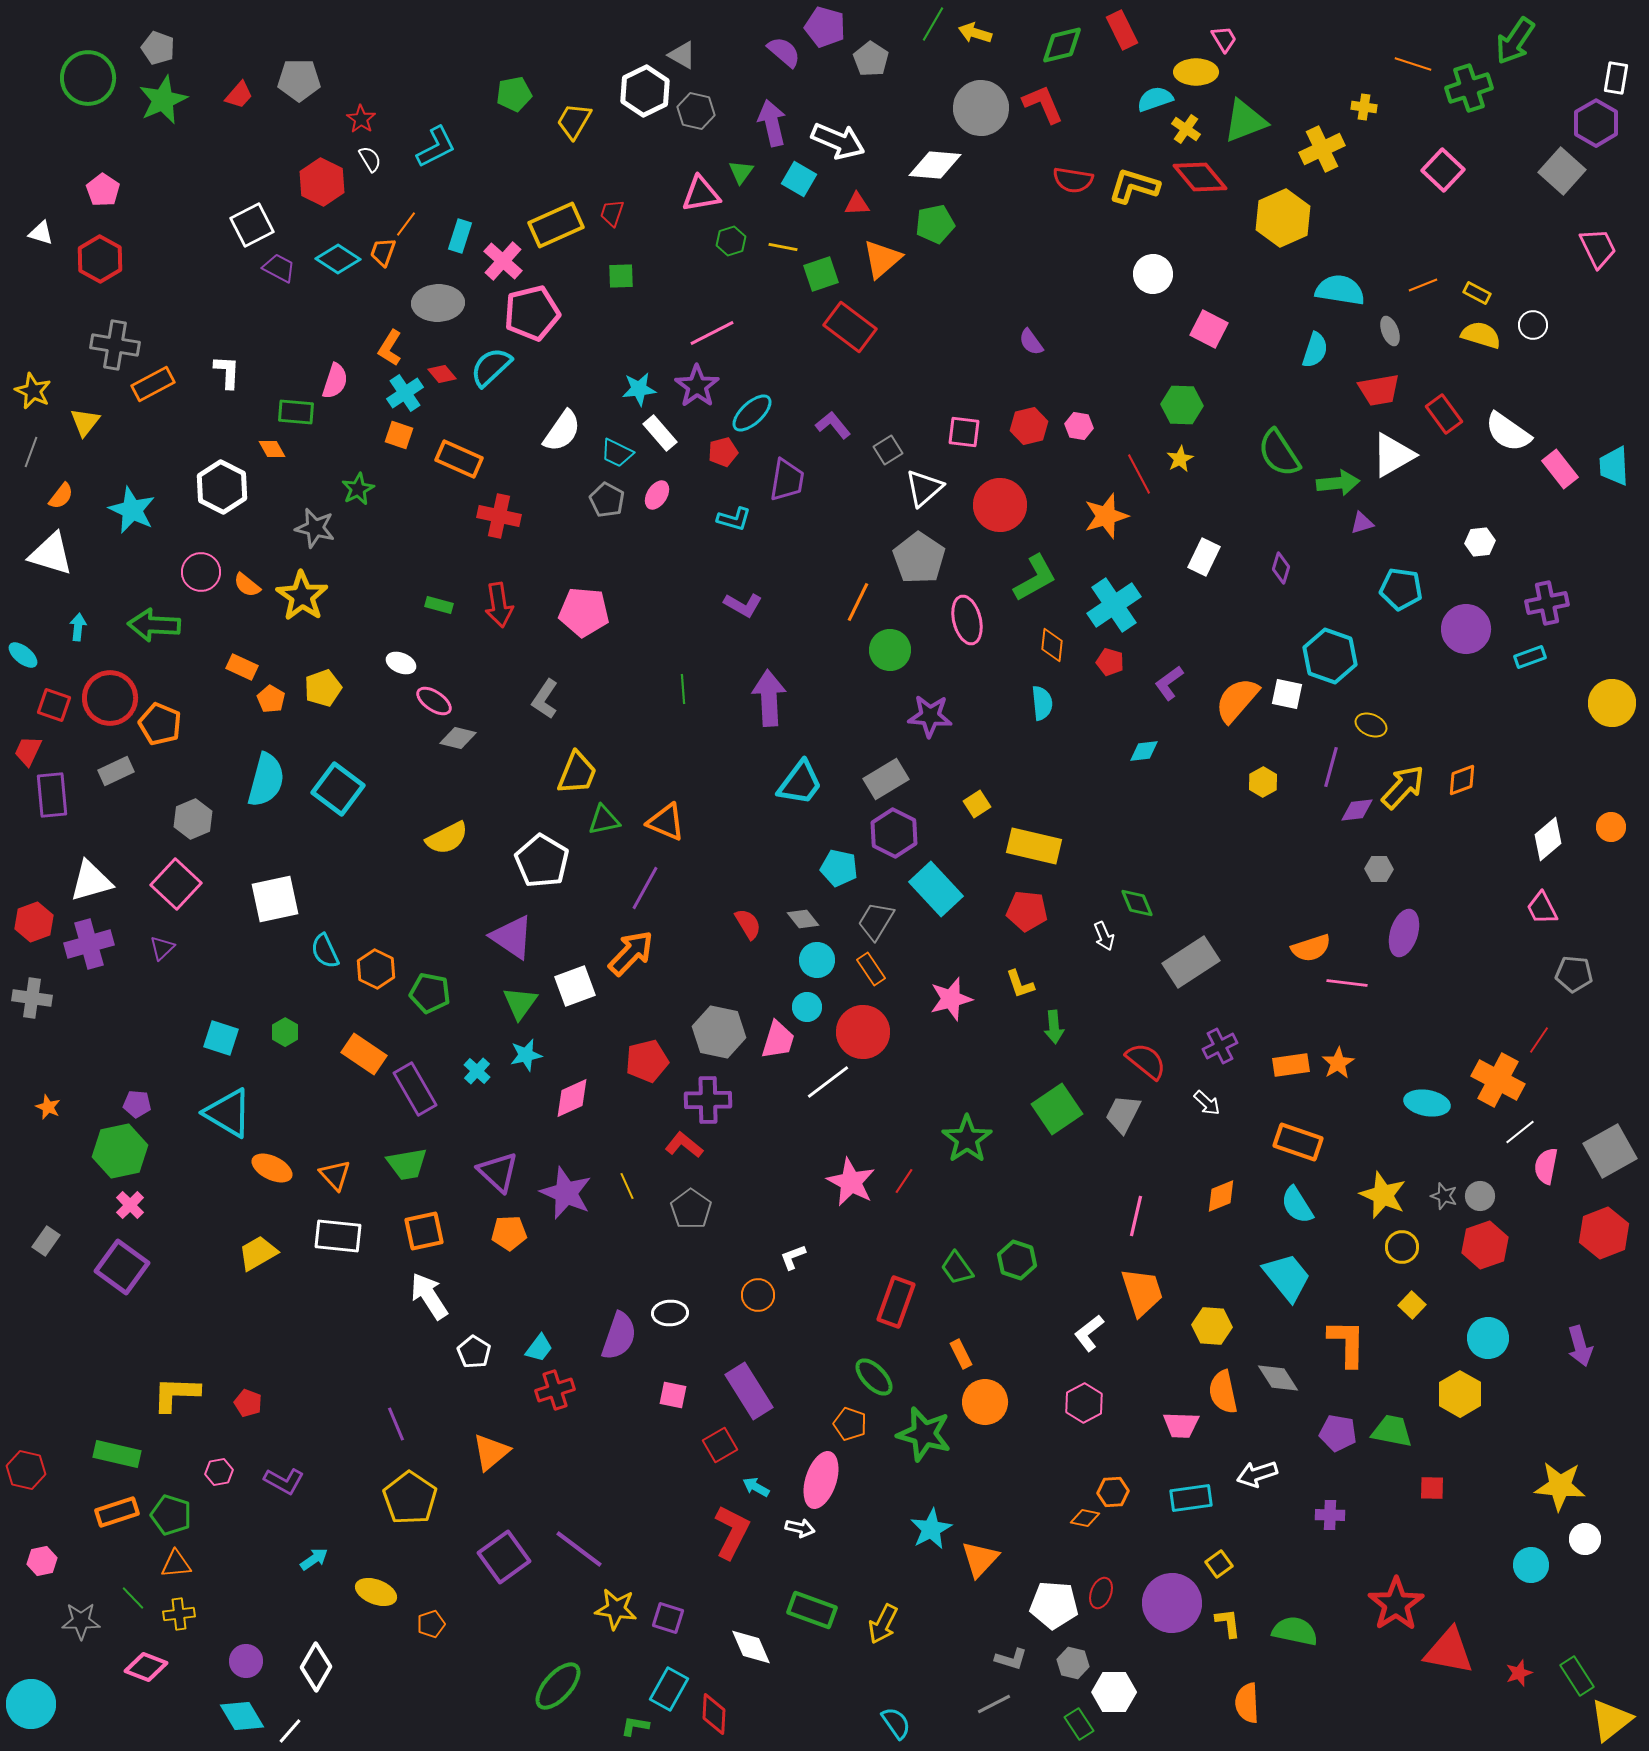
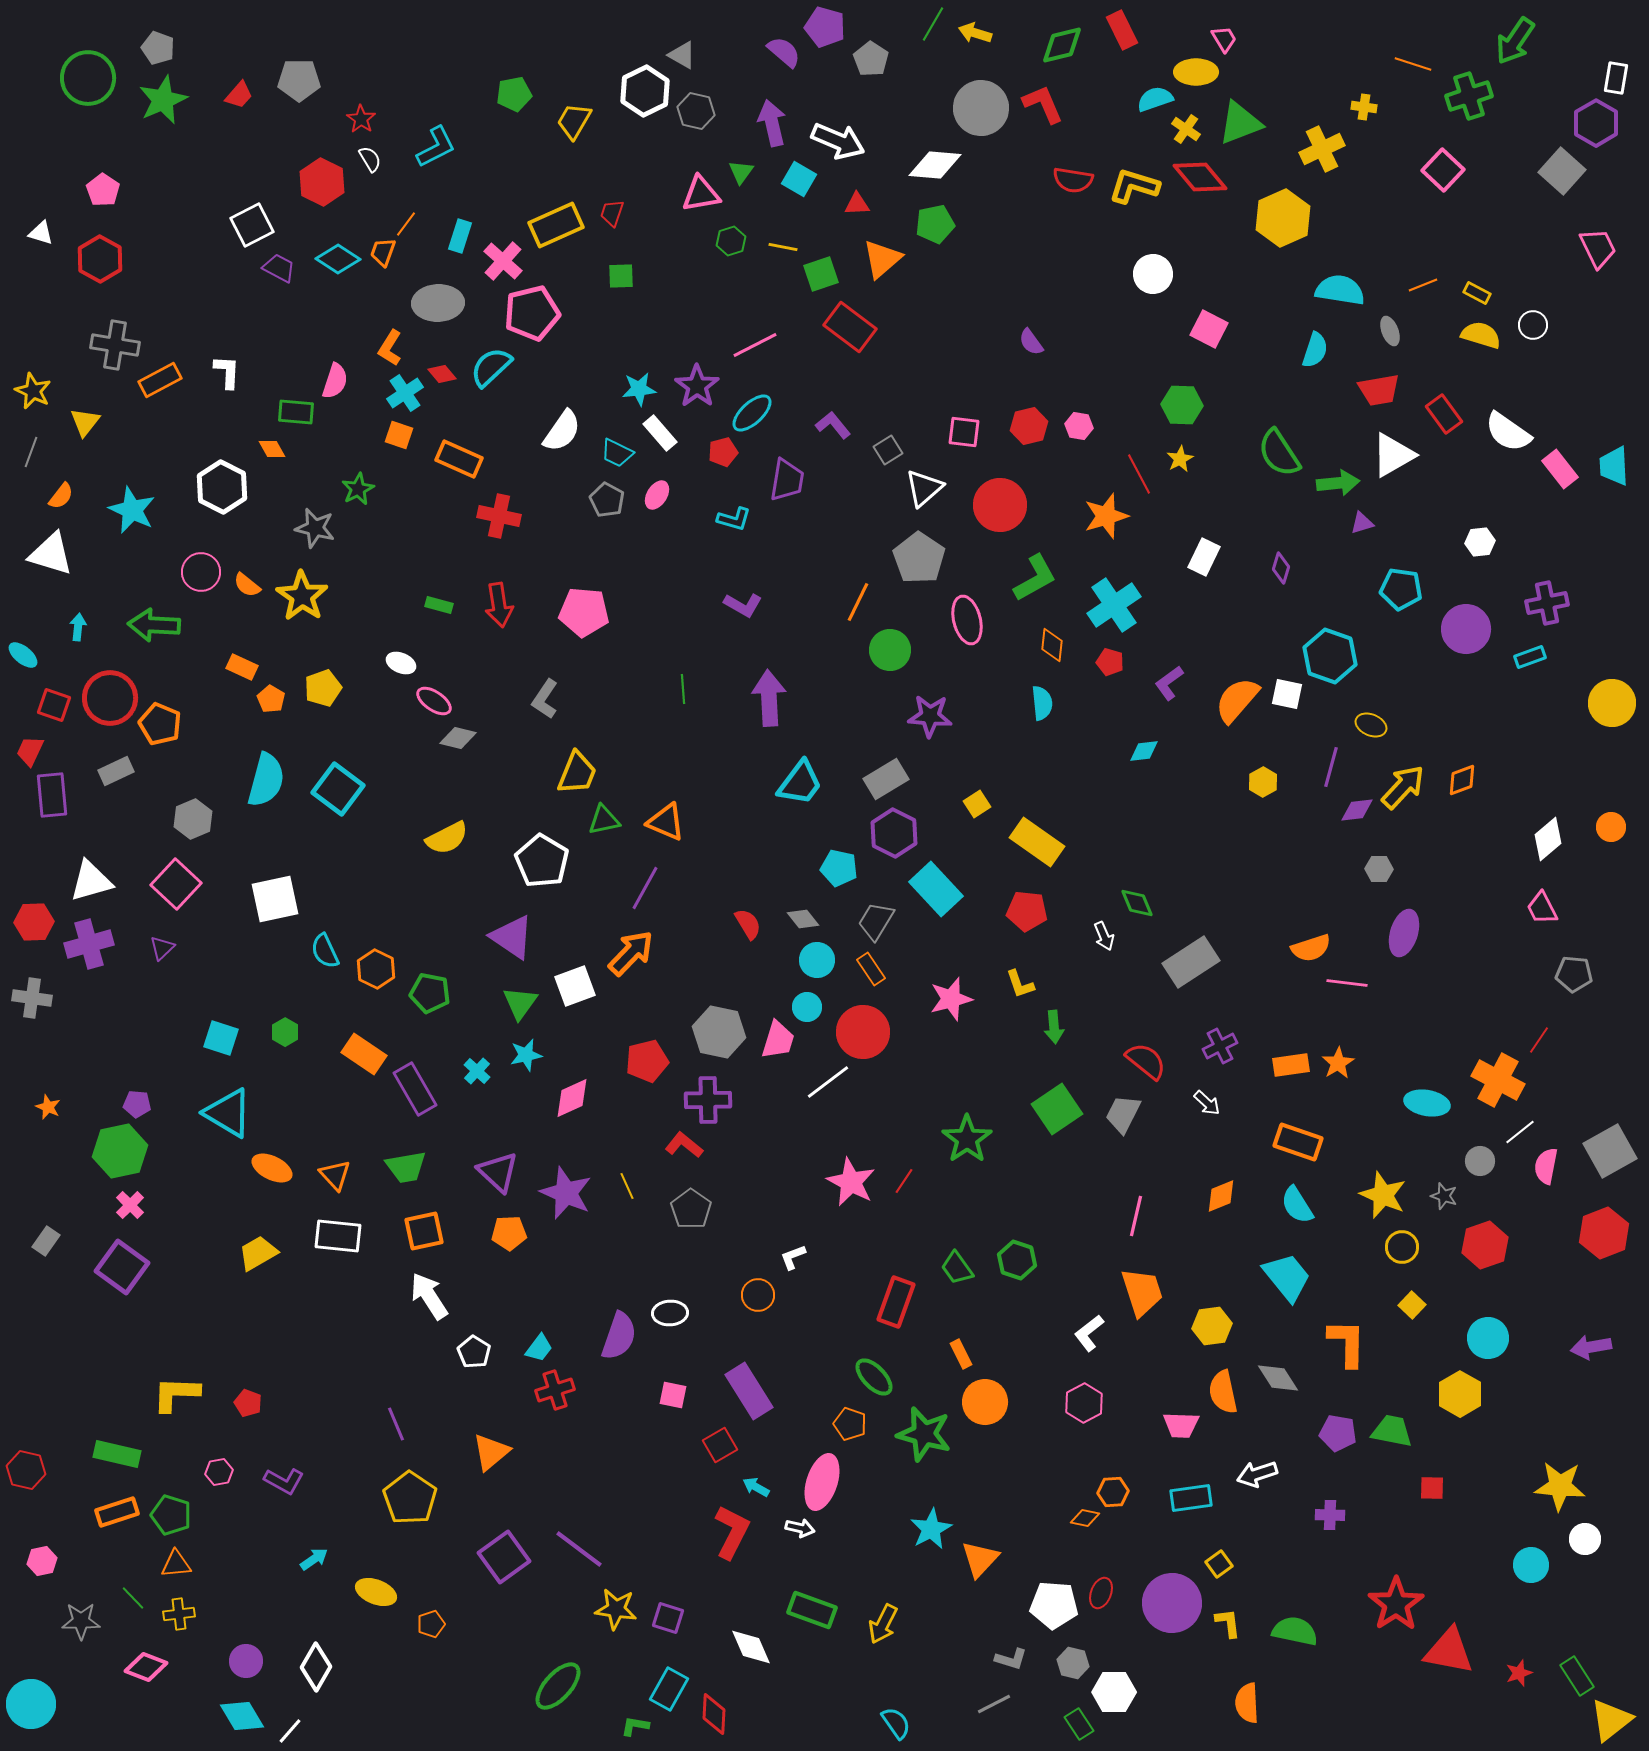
green cross at (1469, 88): moved 8 px down
green triangle at (1245, 121): moved 5 px left, 2 px down
pink line at (712, 333): moved 43 px right, 12 px down
orange rectangle at (153, 384): moved 7 px right, 4 px up
red trapezoid at (28, 751): moved 2 px right
yellow rectangle at (1034, 846): moved 3 px right, 4 px up; rotated 22 degrees clockwise
red hexagon at (34, 922): rotated 18 degrees clockwise
green trapezoid at (407, 1164): moved 1 px left, 3 px down
gray circle at (1480, 1196): moved 35 px up
yellow hexagon at (1212, 1326): rotated 12 degrees counterclockwise
purple arrow at (1580, 1346): moved 11 px right, 1 px down; rotated 96 degrees clockwise
pink ellipse at (821, 1480): moved 1 px right, 2 px down
